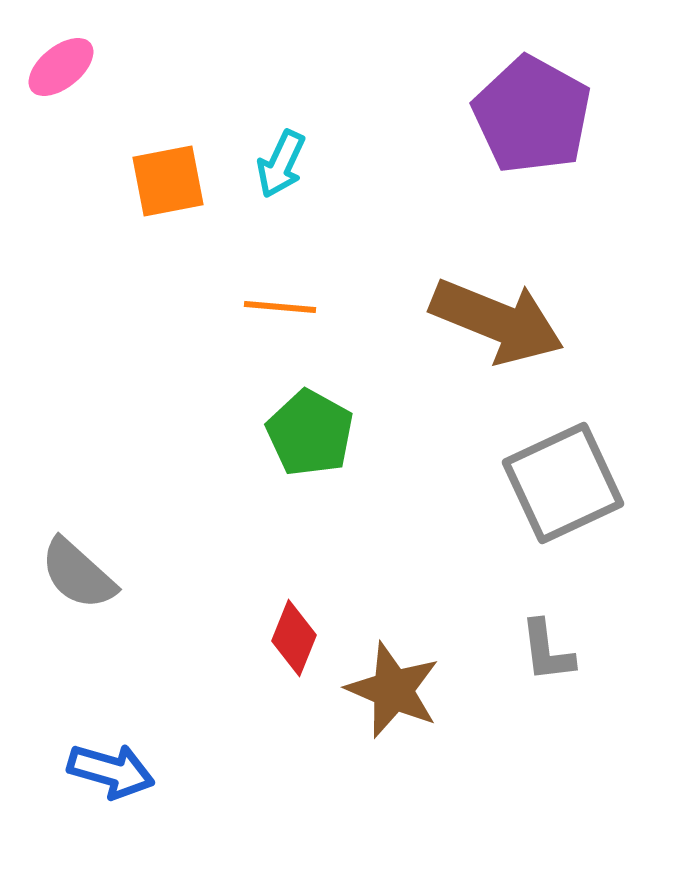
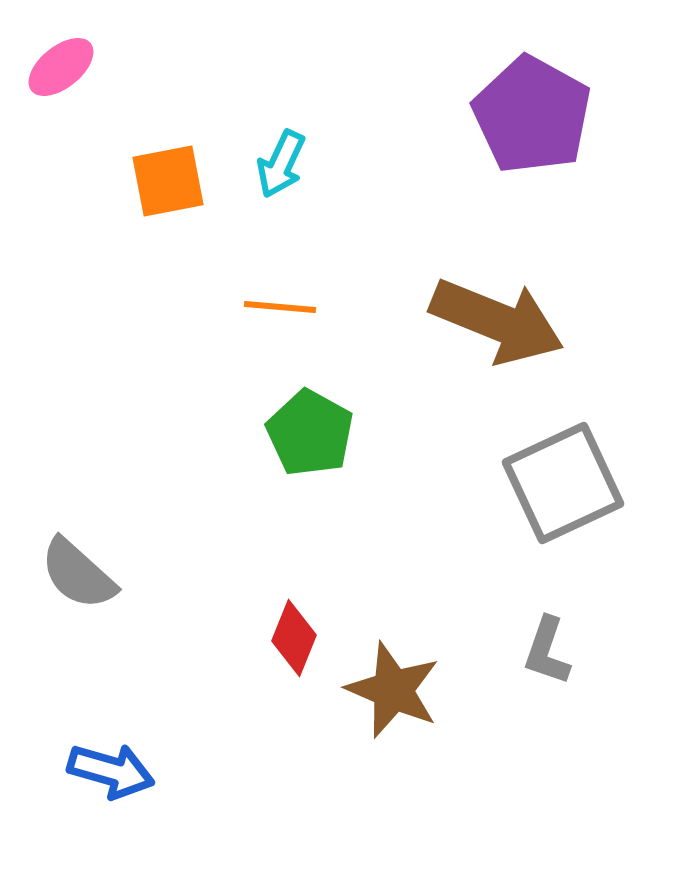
gray L-shape: rotated 26 degrees clockwise
